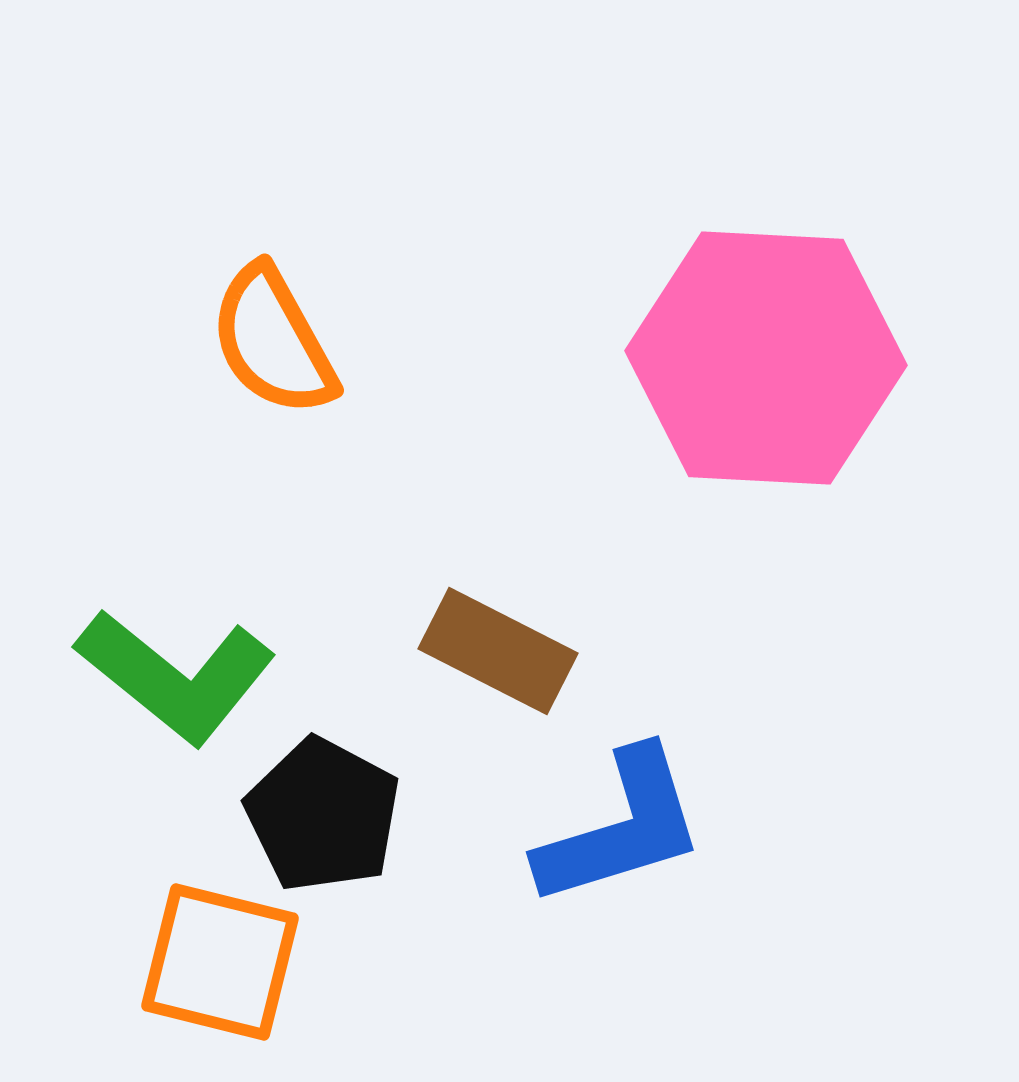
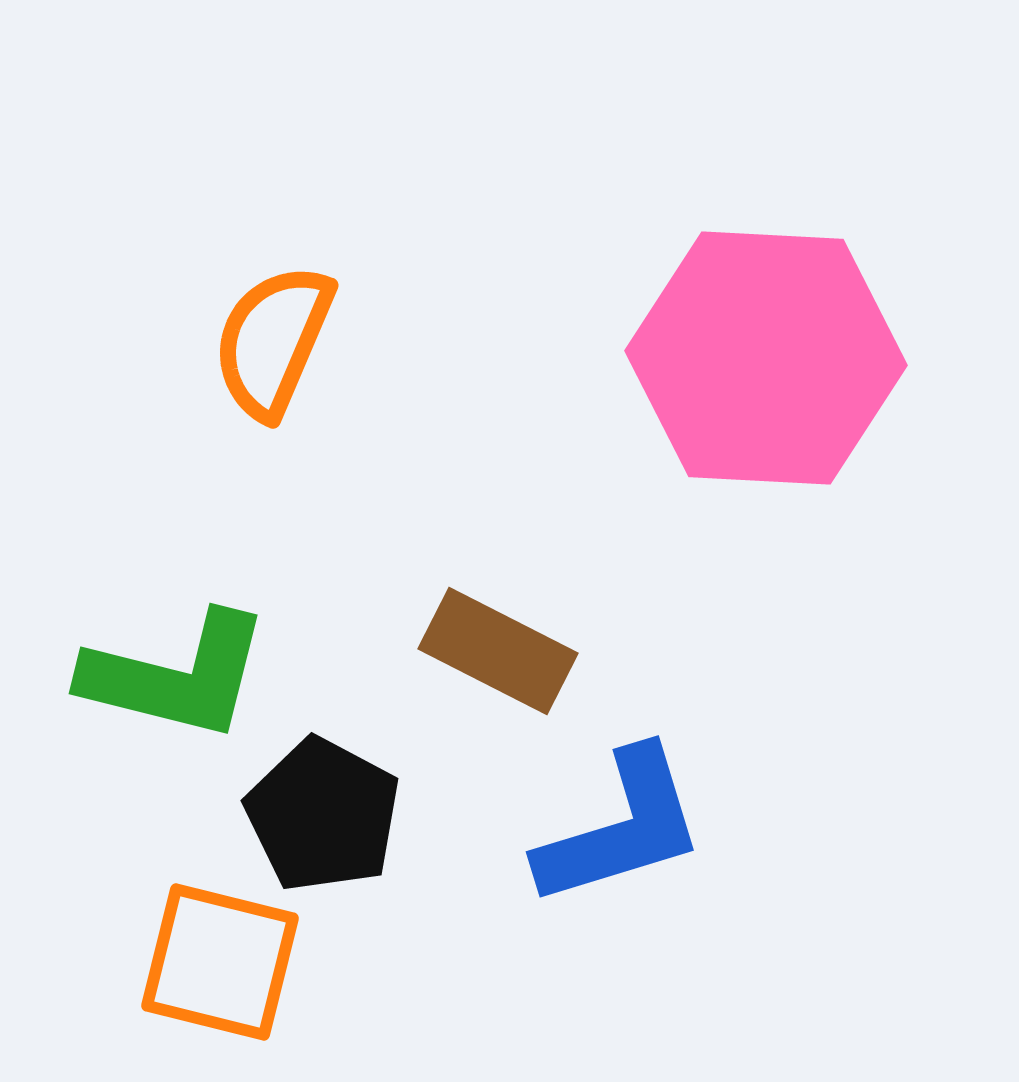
orange semicircle: rotated 52 degrees clockwise
green L-shape: rotated 25 degrees counterclockwise
